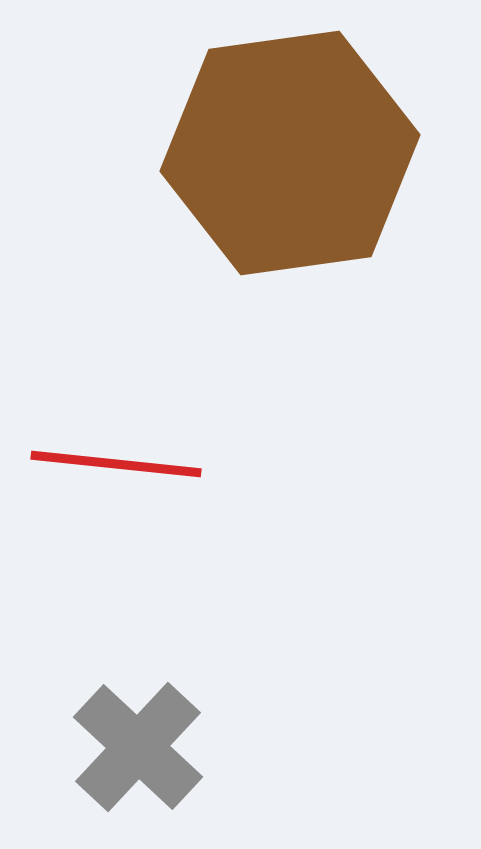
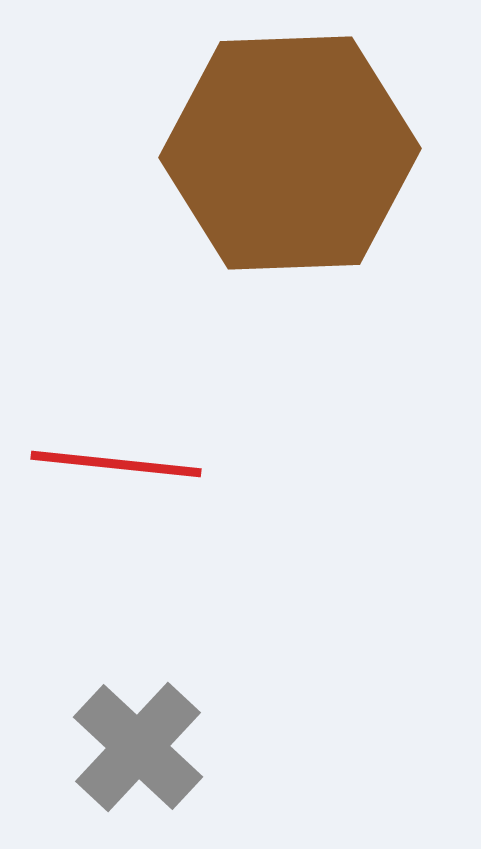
brown hexagon: rotated 6 degrees clockwise
